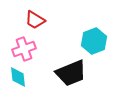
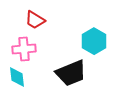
cyan hexagon: rotated 10 degrees counterclockwise
pink cross: rotated 15 degrees clockwise
cyan diamond: moved 1 px left
